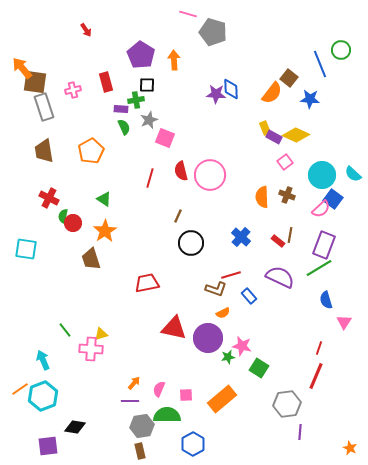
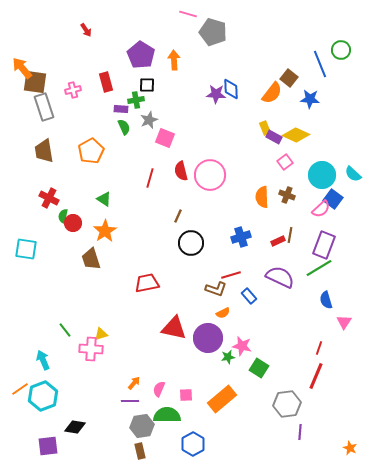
blue cross at (241, 237): rotated 30 degrees clockwise
red rectangle at (278, 241): rotated 64 degrees counterclockwise
